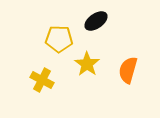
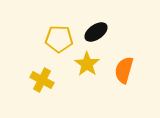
black ellipse: moved 11 px down
orange semicircle: moved 4 px left
